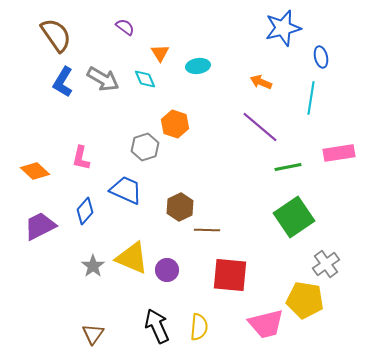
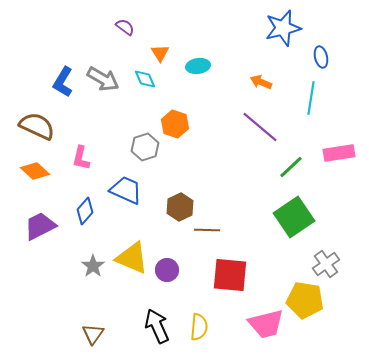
brown semicircle: moved 19 px left, 91 px down; rotated 30 degrees counterclockwise
green line: moved 3 px right; rotated 32 degrees counterclockwise
